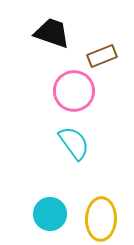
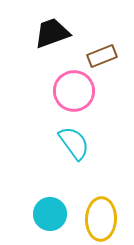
black trapezoid: rotated 39 degrees counterclockwise
